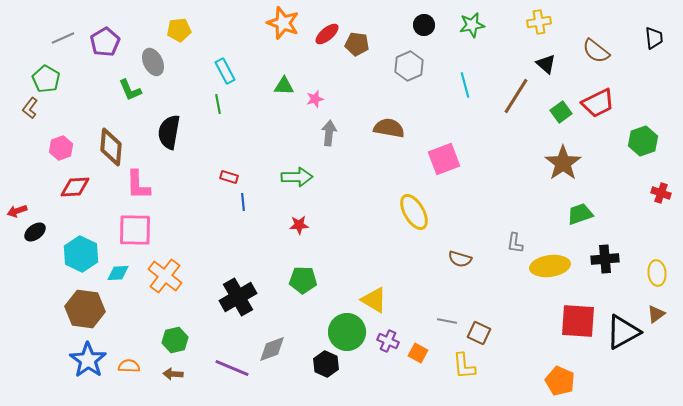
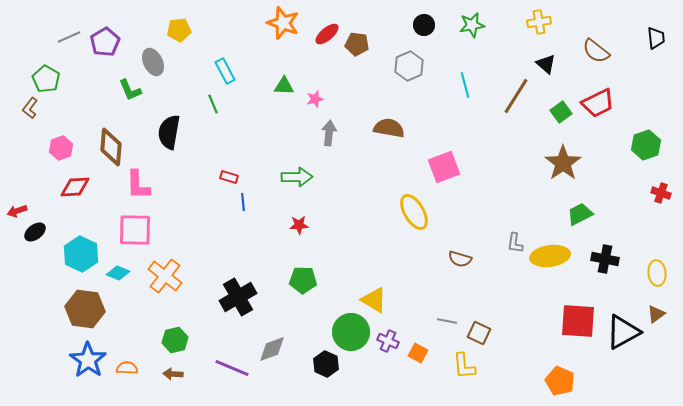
gray line at (63, 38): moved 6 px right, 1 px up
black trapezoid at (654, 38): moved 2 px right
green line at (218, 104): moved 5 px left; rotated 12 degrees counterclockwise
green hexagon at (643, 141): moved 3 px right, 4 px down
pink square at (444, 159): moved 8 px down
green trapezoid at (580, 214): rotated 8 degrees counterclockwise
black cross at (605, 259): rotated 16 degrees clockwise
yellow ellipse at (550, 266): moved 10 px up
cyan diamond at (118, 273): rotated 25 degrees clockwise
green circle at (347, 332): moved 4 px right
orange semicircle at (129, 366): moved 2 px left, 2 px down
